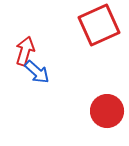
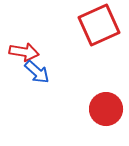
red arrow: moved 1 px left, 1 px down; rotated 84 degrees clockwise
red circle: moved 1 px left, 2 px up
